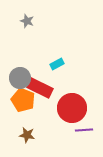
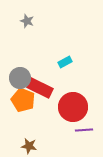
cyan rectangle: moved 8 px right, 2 px up
red circle: moved 1 px right, 1 px up
brown star: moved 2 px right, 11 px down
